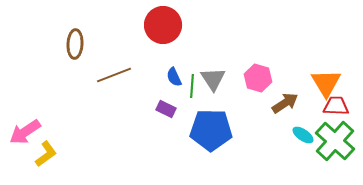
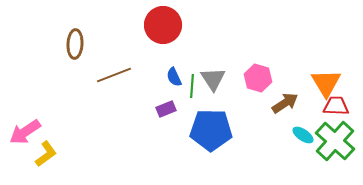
purple rectangle: rotated 48 degrees counterclockwise
